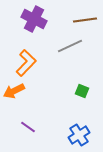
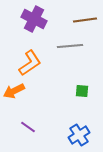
gray line: rotated 20 degrees clockwise
orange L-shape: moved 4 px right; rotated 12 degrees clockwise
green square: rotated 16 degrees counterclockwise
